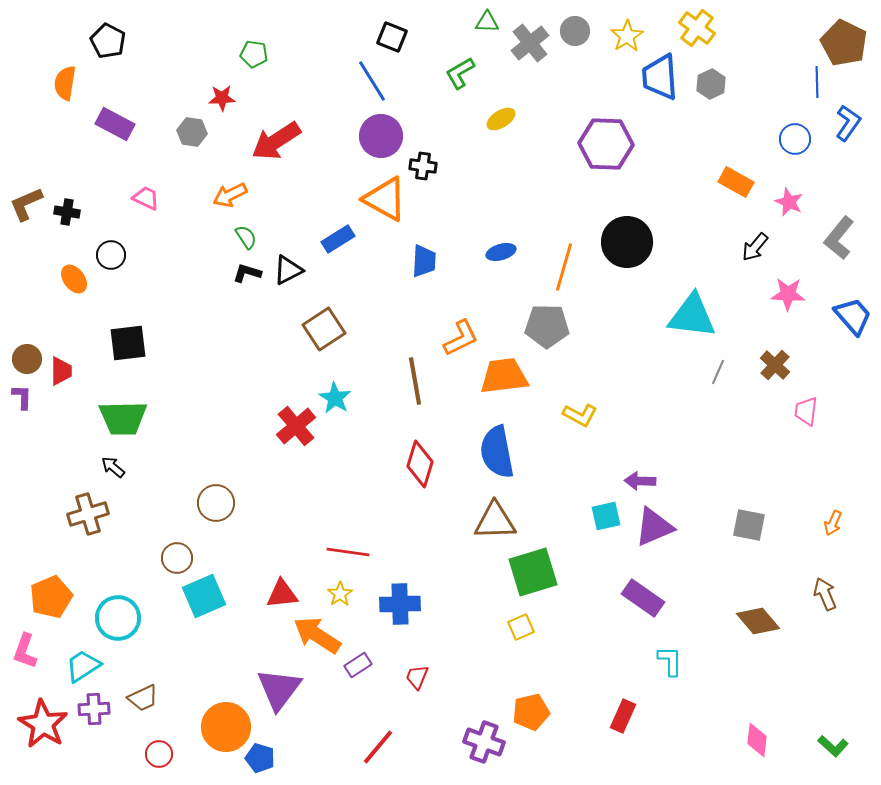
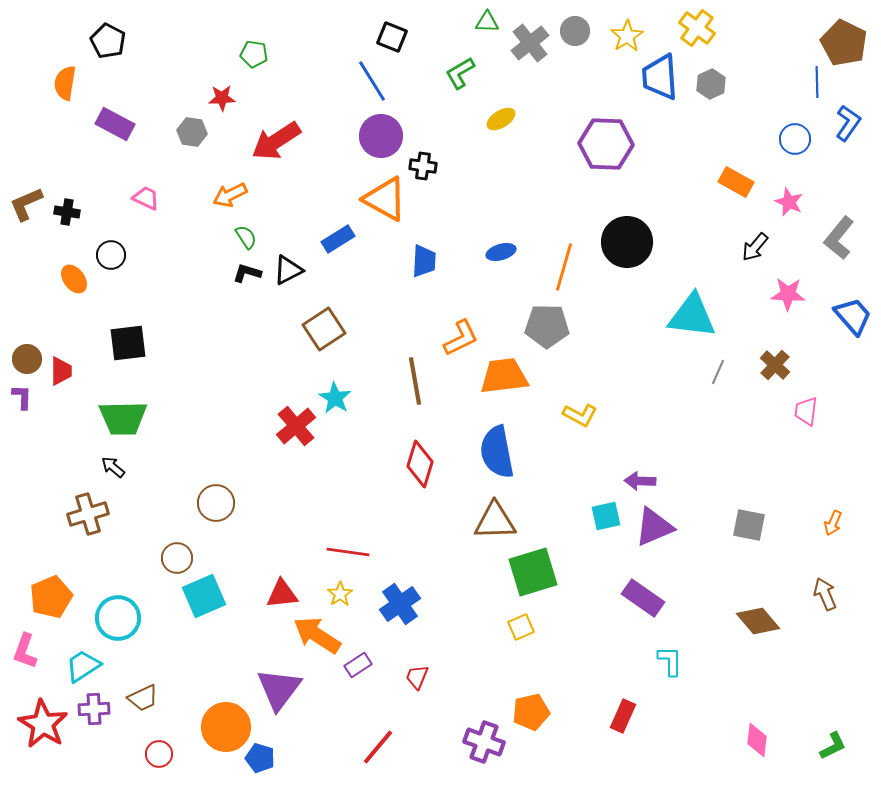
blue cross at (400, 604): rotated 33 degrees counterclockwise
green L-shape at (833, 746): rotated 68 degrees counterclockwise
